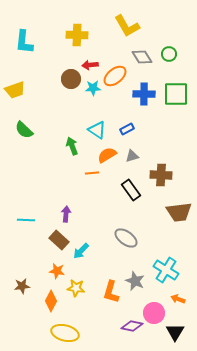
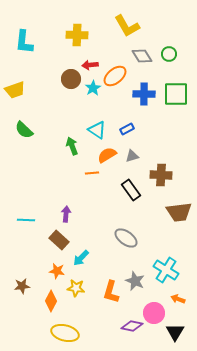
gray diamond: moved 1 px up
cyan star: rotated 28 degrees counterclockwise
cyan arrow: moved 7 px down
